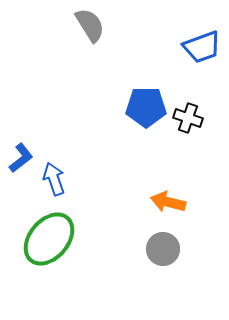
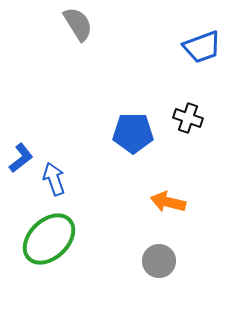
gray semicircle: moved 12 px left, 1 px up
blue pentagon: moved 13 px left, 26 px down
green ellipse: rotated 6 degrees clockwise
gray circle: moved 4 px left, 12 px down
